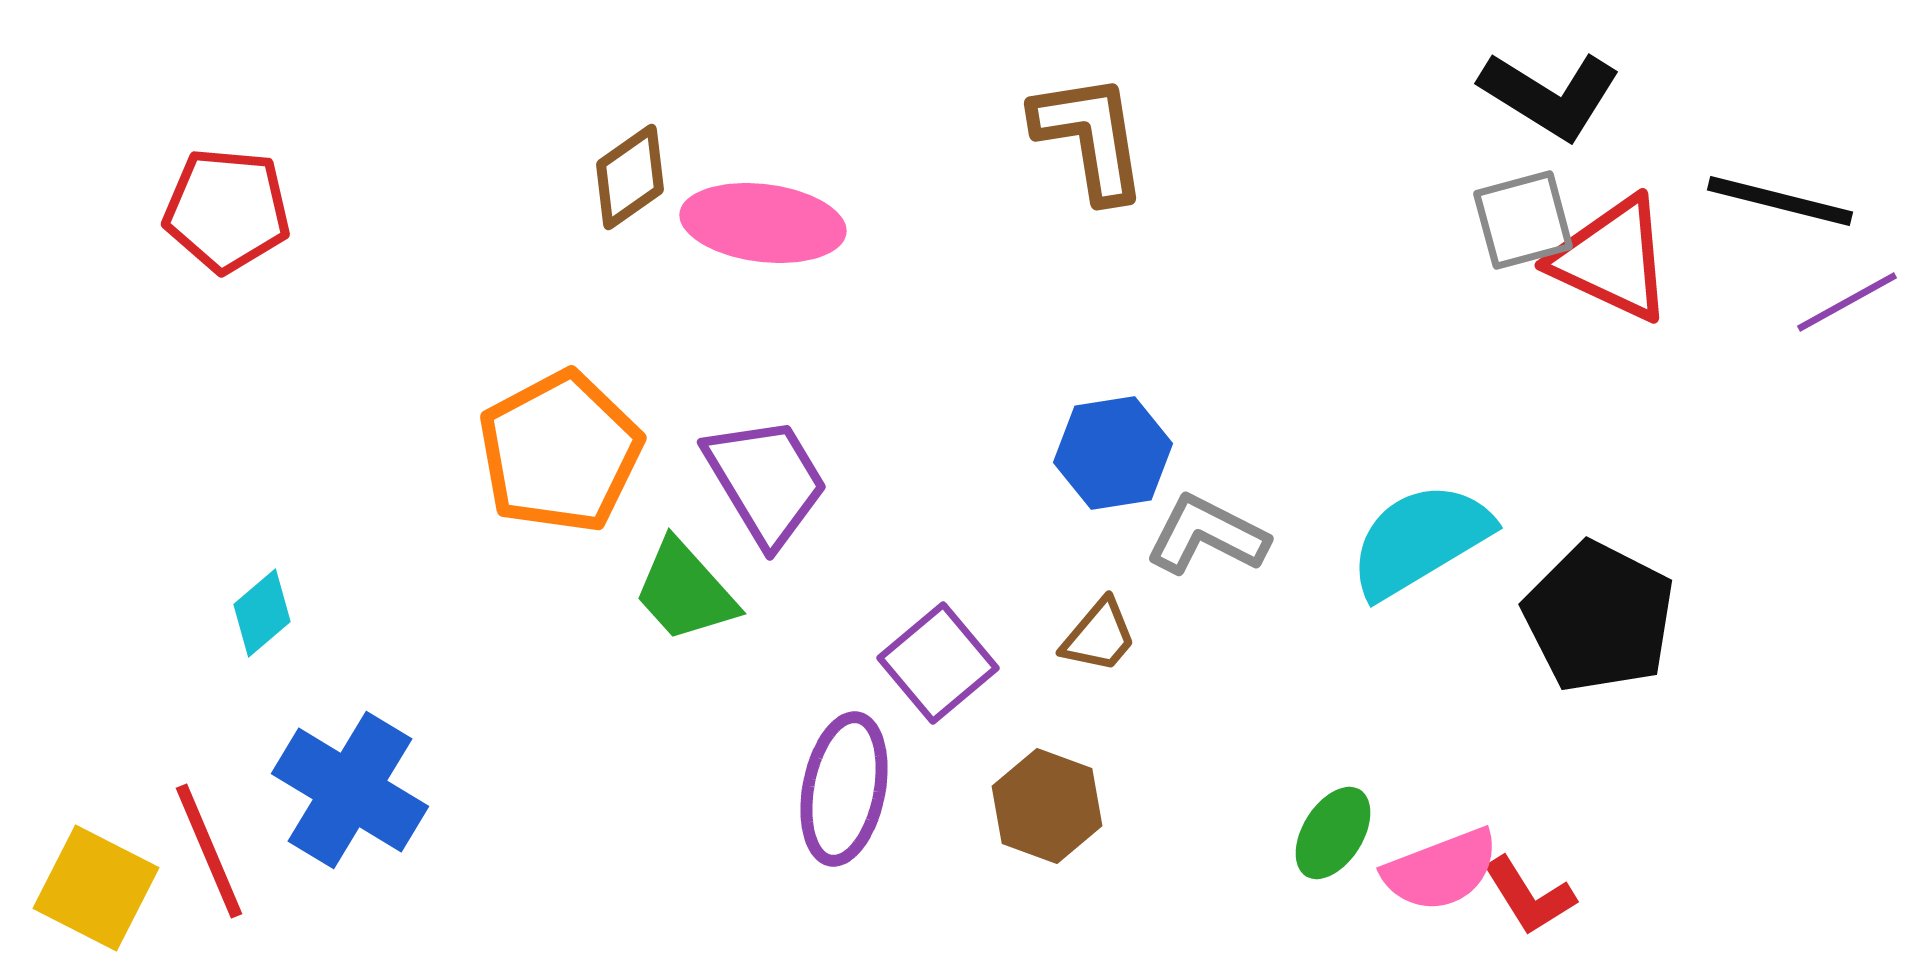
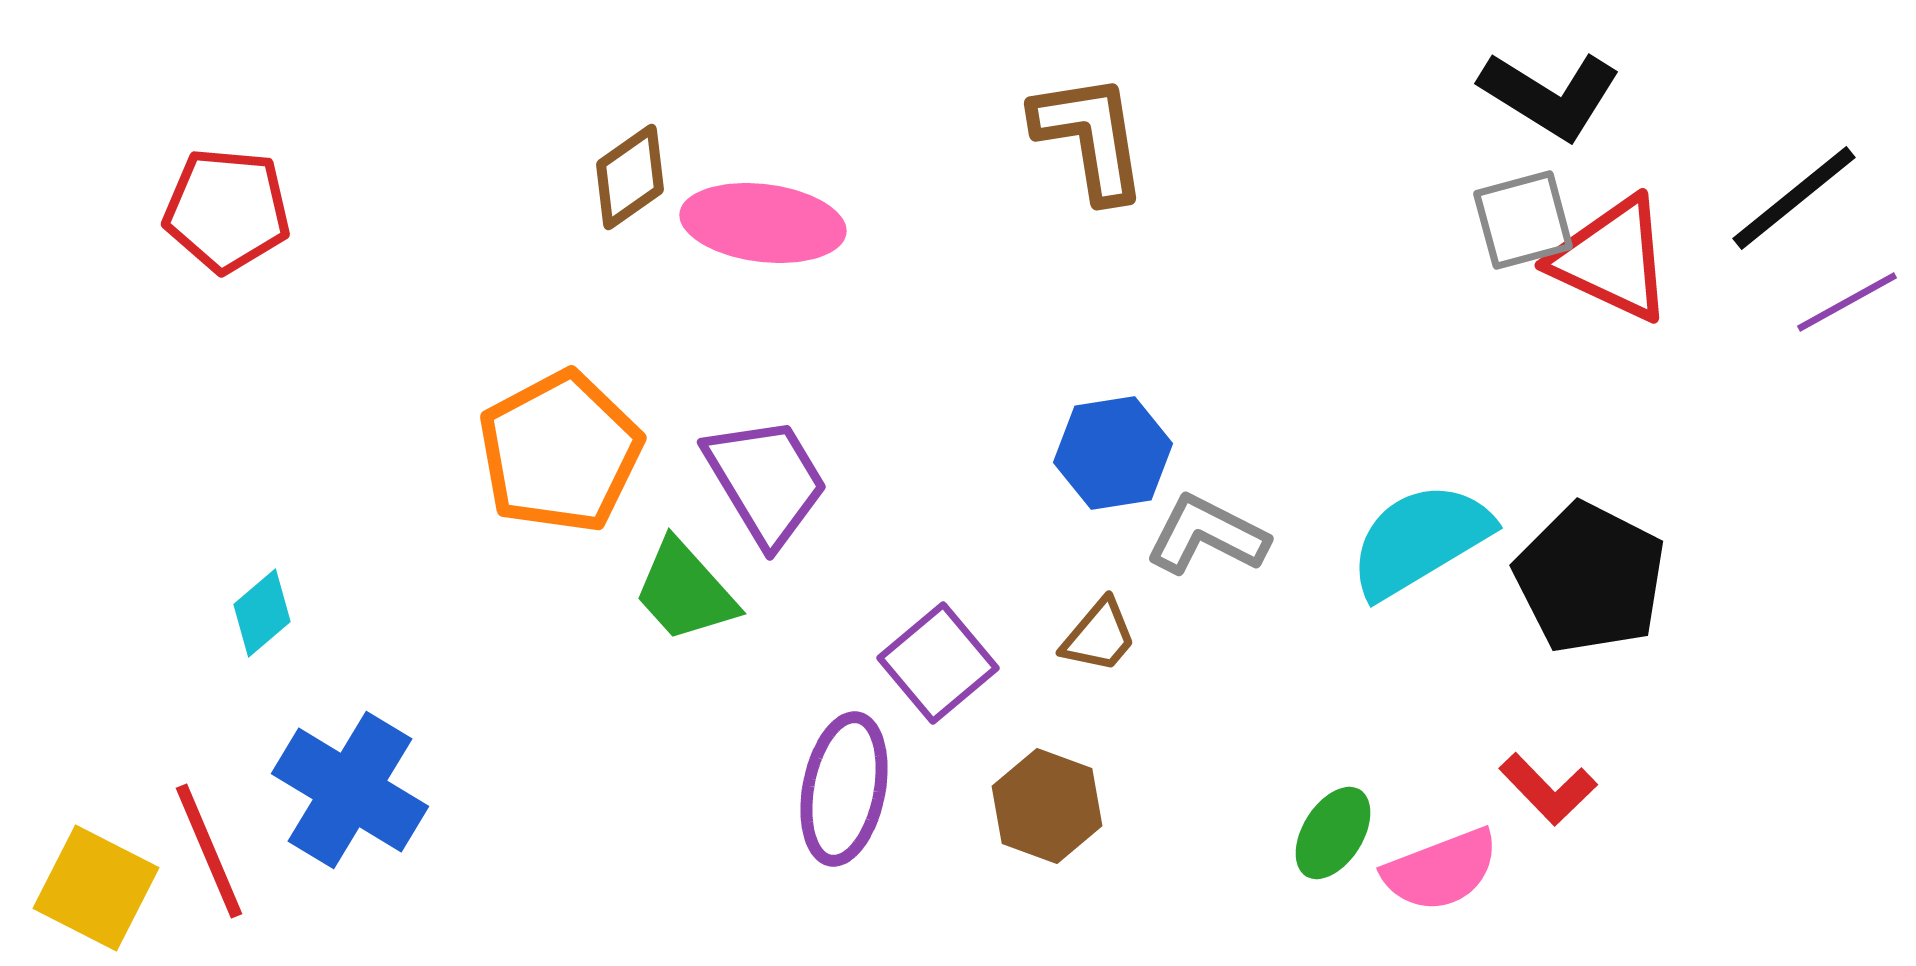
black line: moved 14 px right, 3 px up; rotated 53 degrees counterclockwise
black pentagon: moved 9 px left, 39 px up
red L-shape: moved 19 px right, 107 px up; rotated 12 degrees counterclockwise
